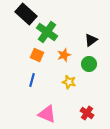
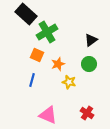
green cross: rotated 25 degrees clockwise
orange star: moved 6 px left, 9 px down
pink triangle: moved 1 px right, 1 px down
